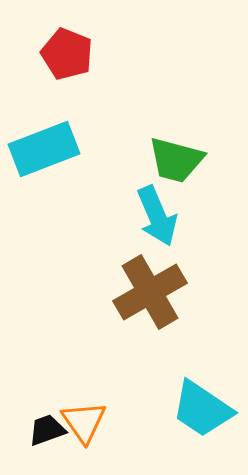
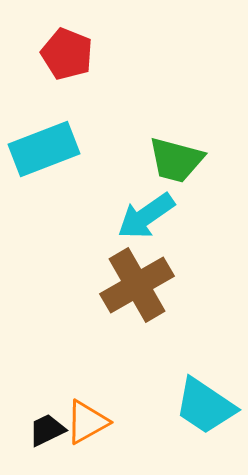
cyan arrow: moved 11 px left; rotated 78 degrees clockwise
brown cross: moved 13 px left, 7 px up
cyan trapezoid: moved 3 px right, 3 px up
orange triangle: moved 3 px right; rotated 36 degrees clockwise
black trapezoid: rotated 6 degrees counterclockwise
